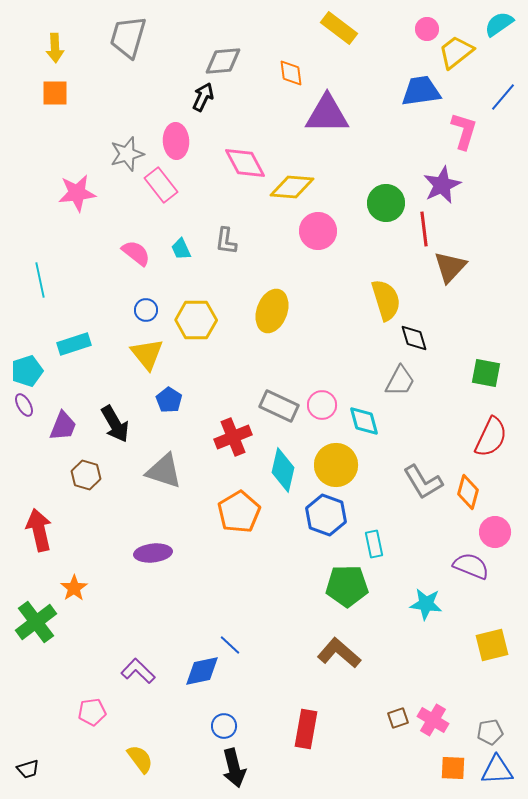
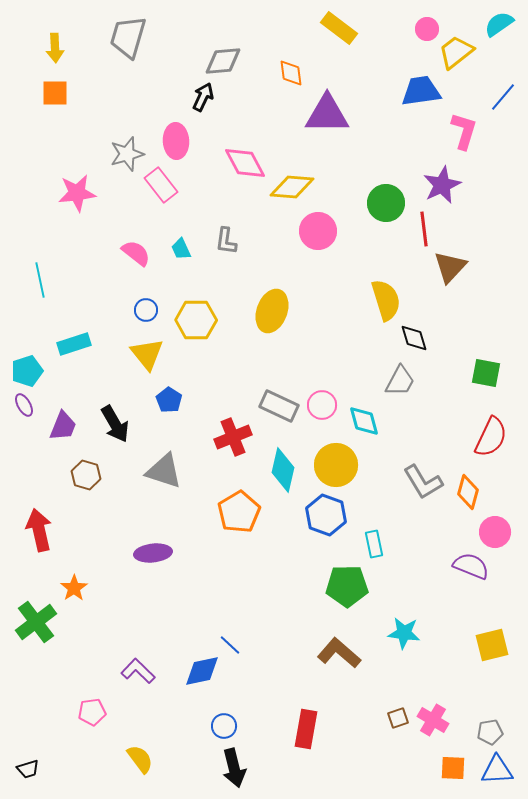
cyan star at (426, 604): moved 22 px left, 29 px down
